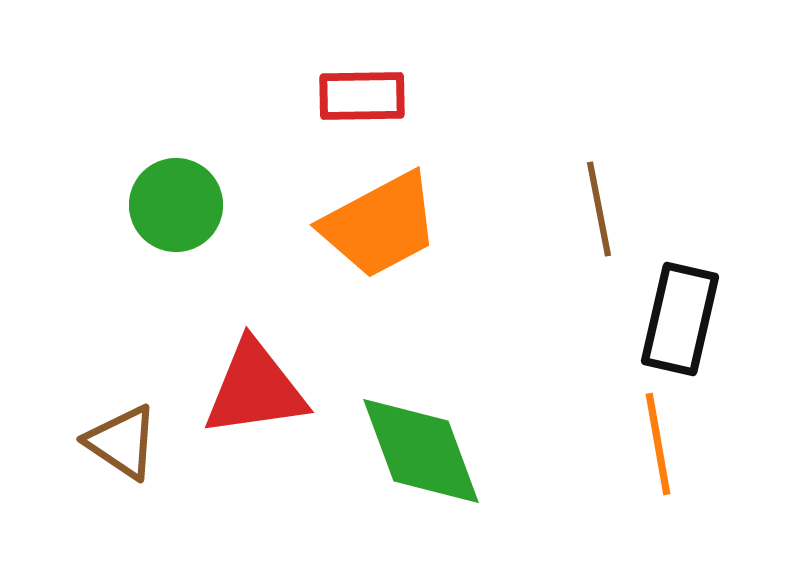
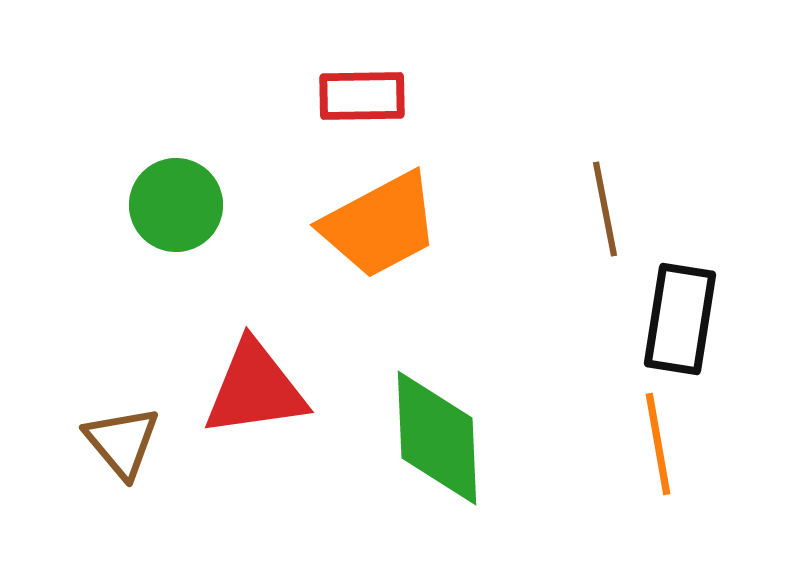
brown line: moved 6 px right
black rectangle: rotated 4 degrees counterclockwise
brown triangle: rotated 16 degrees clockwise
green diamond: moved 16 px right, 13 px up; rotated 18 degrees clockwise
